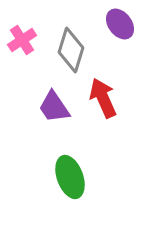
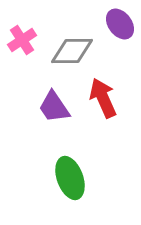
gray diamond: moved 1 px right, 1 px down; rotated 72 degrees clockwise
green ellipse: moved 1 px down
